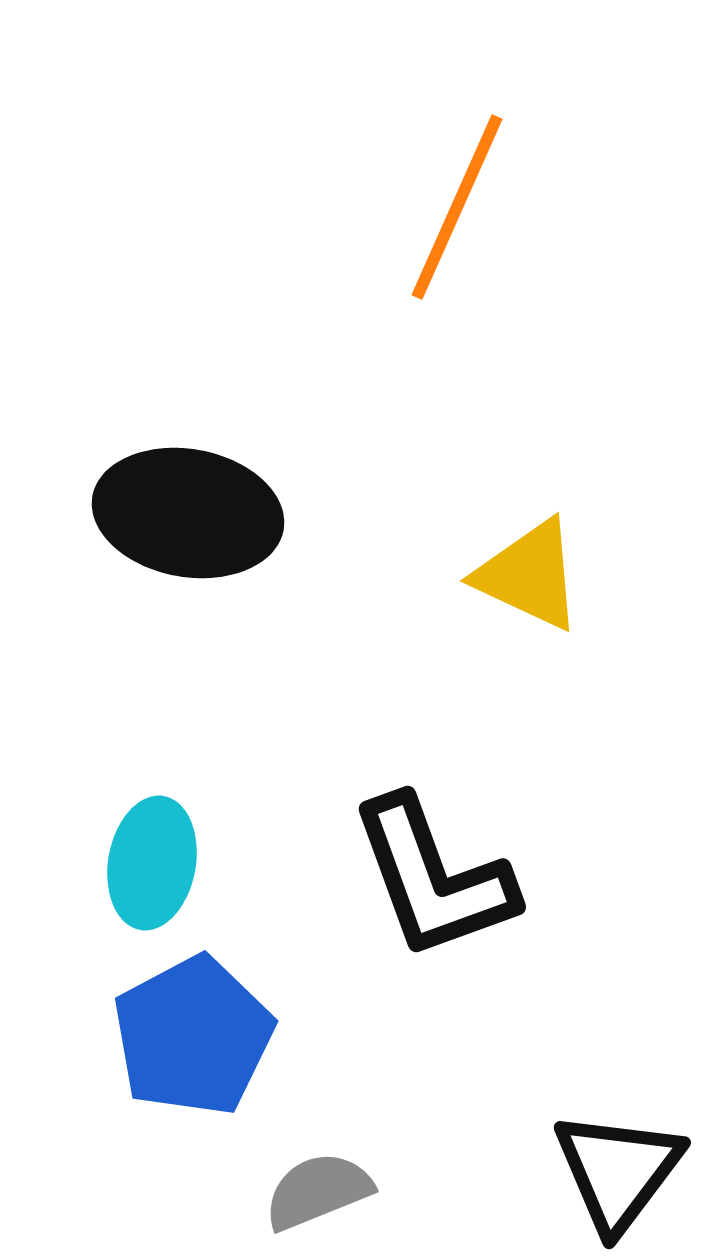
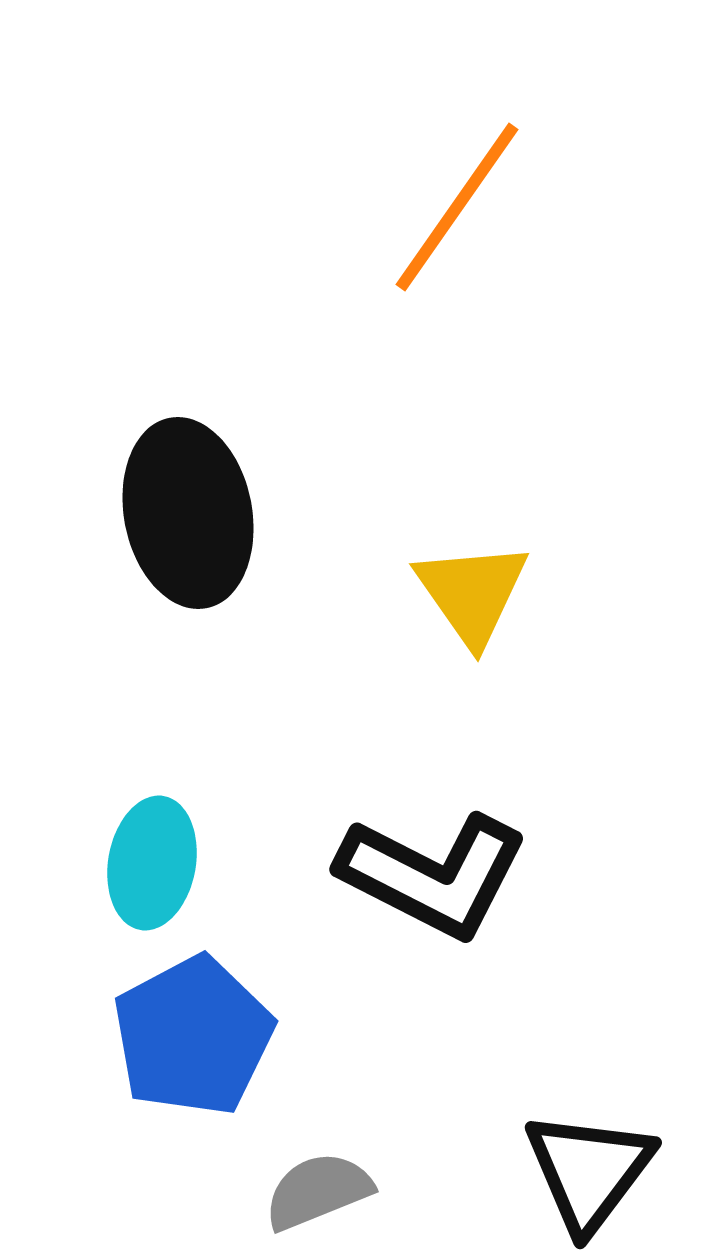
orange line: rotated 11 degrees clockwise
black ellipse: rotated 69 degrees clockwise
yellow triangle: moved 57 px left, 18 px down; rotated 30 degrees clockwise
black L-shape: moved 3 px up; rotated 43 degrees counterclockwise
black triangle: moved 29 px left
